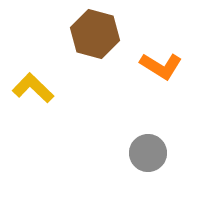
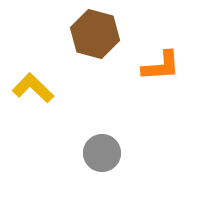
orange L-shape: rotated 36 degrees counterclockwise
gray circle: moved 46 px left
